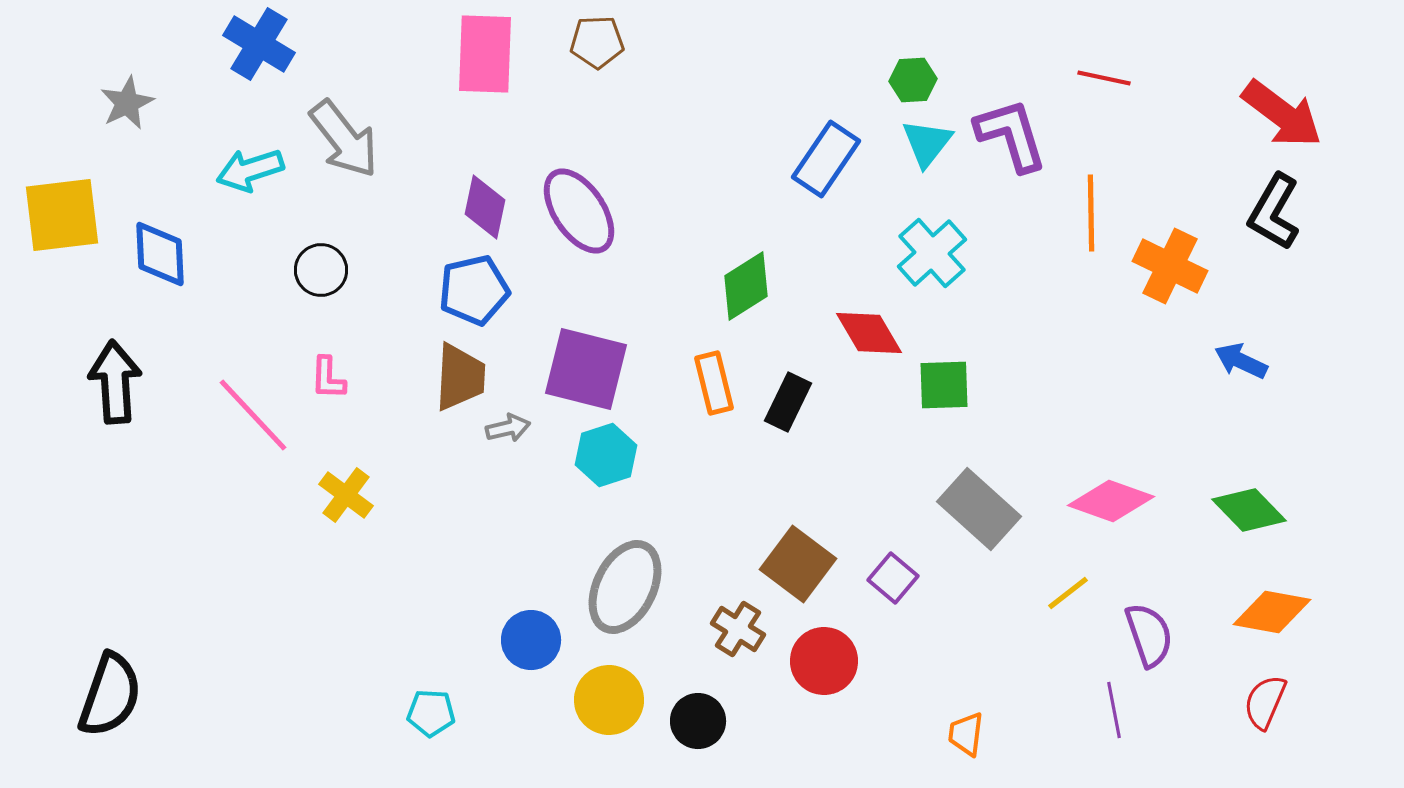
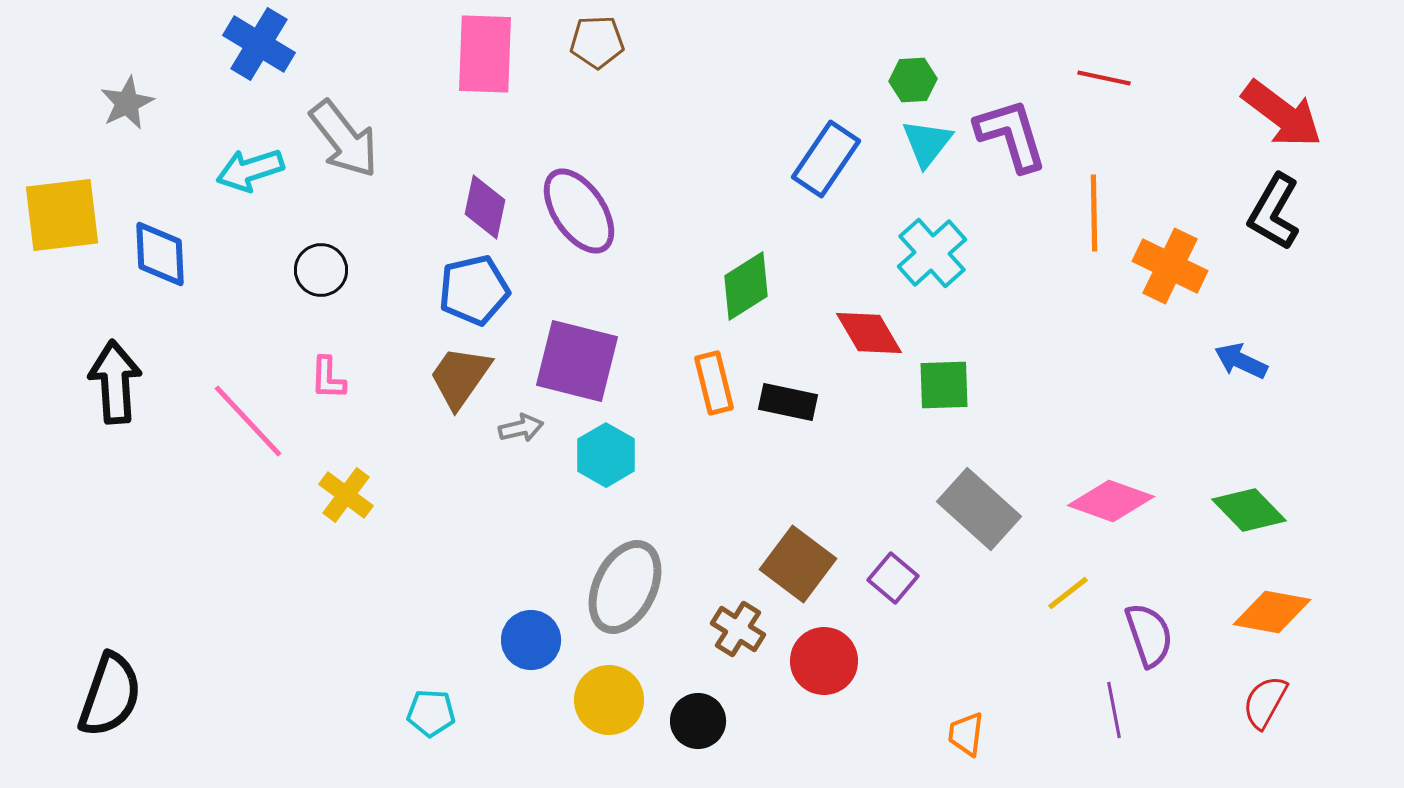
orange line at (1091, 213): moved 3 px right
purple square at (586, 369): moved 9 px left, 8 px up
brown trapezoid at (460, 377): rotated 148 degrees counterclockwise
black rectangle at (788, 402): rotated 76 degrees clockwise
pink line at (253, 415): moved 5 px left, 6 px down
gray arrow at (508, 428): moved 13 px right
cyan hexagon at (606, 455): rotated 12 degrees counterclockwise
red semicircle at (1265, 702): rotated 6 degrees clockwise
